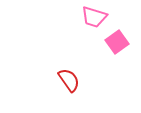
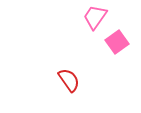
pink trapezoid: moved 1 px right; rotated 108 degrees clockwise
